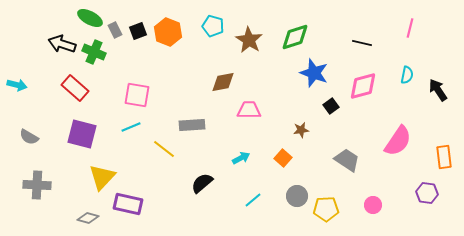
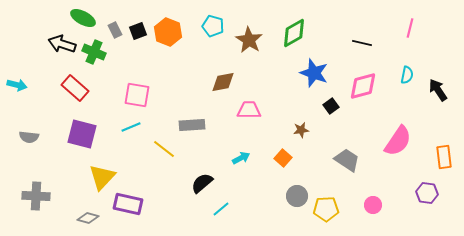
green ellipse at (90, 18): moved 7 px left
green diamond at (295, 37): moved 1 px left, 4 px up; rotated 12 degrees counterclockwise
gray semicircle at (29, 137): rotated 24 degrees counterclockwise
gray cross at (37, 185): moved 1 px left, 11 px down
cyan line at (253, 200): moved 32 px left, 9 px down
